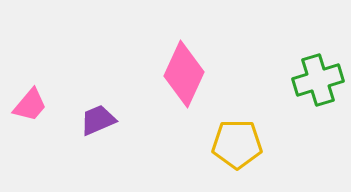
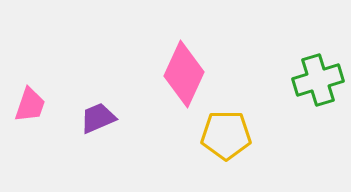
pink trapezoid: rotated 21 degrees counterclockwise
purple trapezoid: moved 2 px up
yellow pentagon: moved 11 px left, 9 px up
